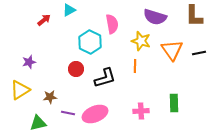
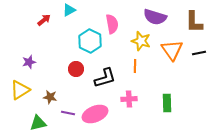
brown L-shape: moved 6 px down
cyan hexagon: moved 1 px up
brown star: rotated 16 degrees clockwise
green rectangle: moved 7 px left
pink cross: moved 12 px left, 12 px up
